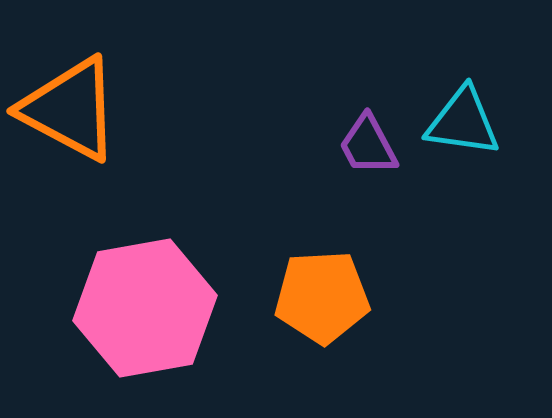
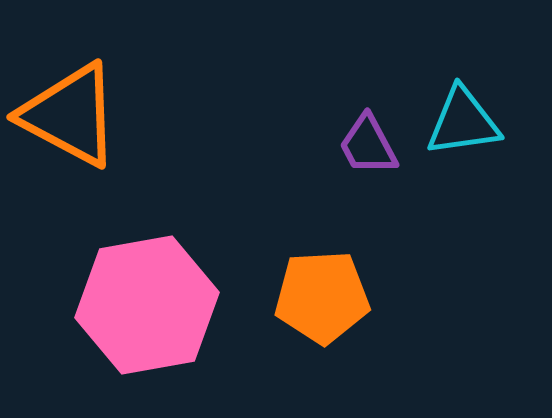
orange triangle: moved 6 px down
cyan triangle: rotated 16 degrees counterclockwise
pink hexagon: moved 2 px right, 3 px up
